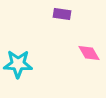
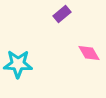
purple rectangle: rotated 48 degrees counterclockwise
